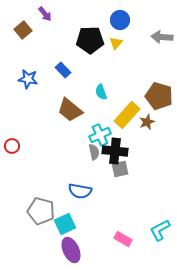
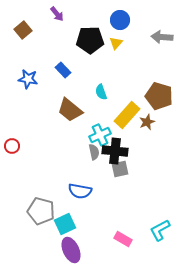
purple arrow: moved 12 px right
